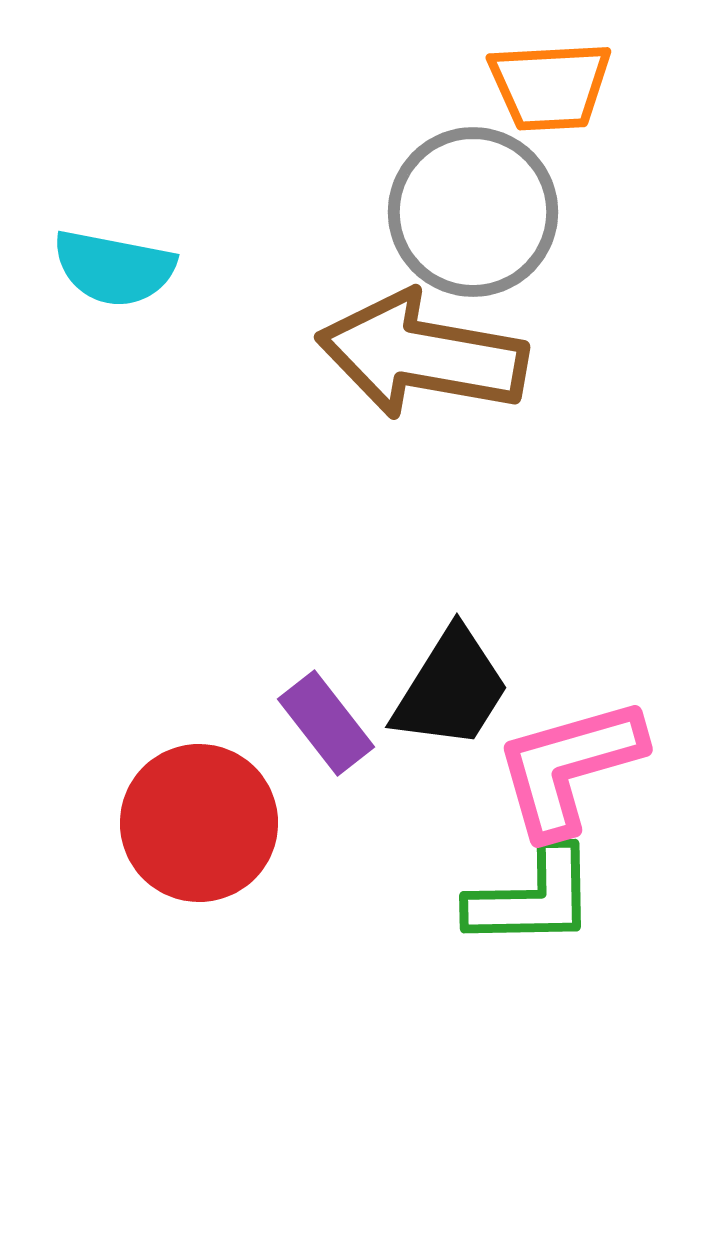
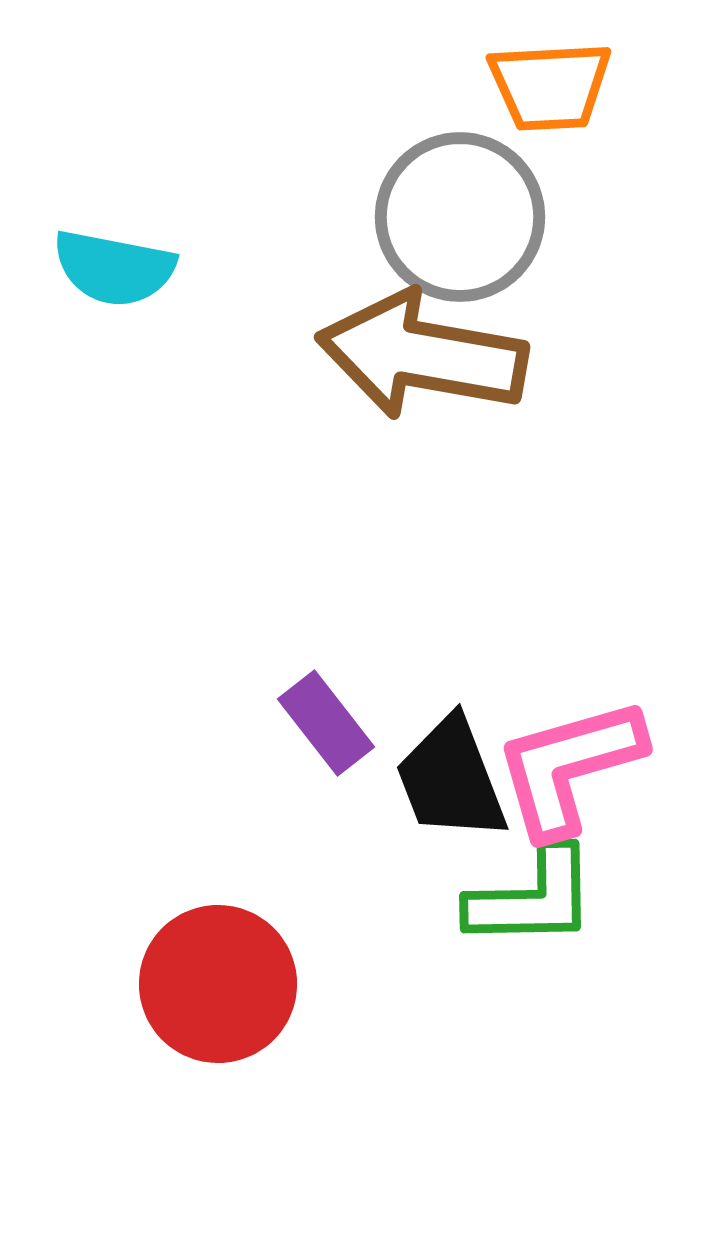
gray circle: moved 13 px left, 5 px down
black trapezoid: moved 90 px down; rotated 127 degrees clockwise
red circle: moved 19 px right, 161 px down
